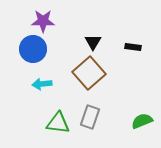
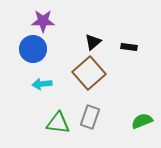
black triangle: rotated 18 degrees clockwise
black rectangle: moved 4 px left
